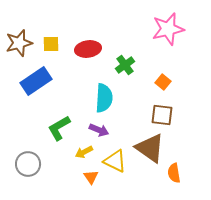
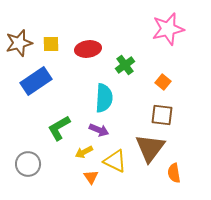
brown triangle: rotated 32 degrees clockwise
